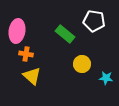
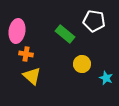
cyan star: rotated 16 degrees clockwise
